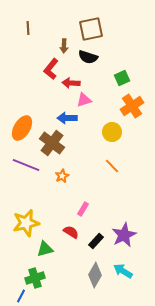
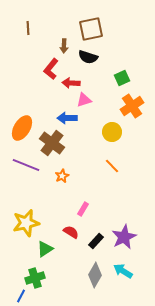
purple star: moved 2 px down
green triangle: rotated 18 degrees counterclockwise
